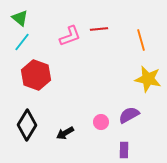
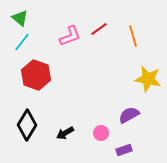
red line: rotated 30 degrees counterclockwise
orange line: moved 8 px left, 4 px up
pink circle: moved 11 px down
purple rectangle: rotated 70 degrees clockwise
